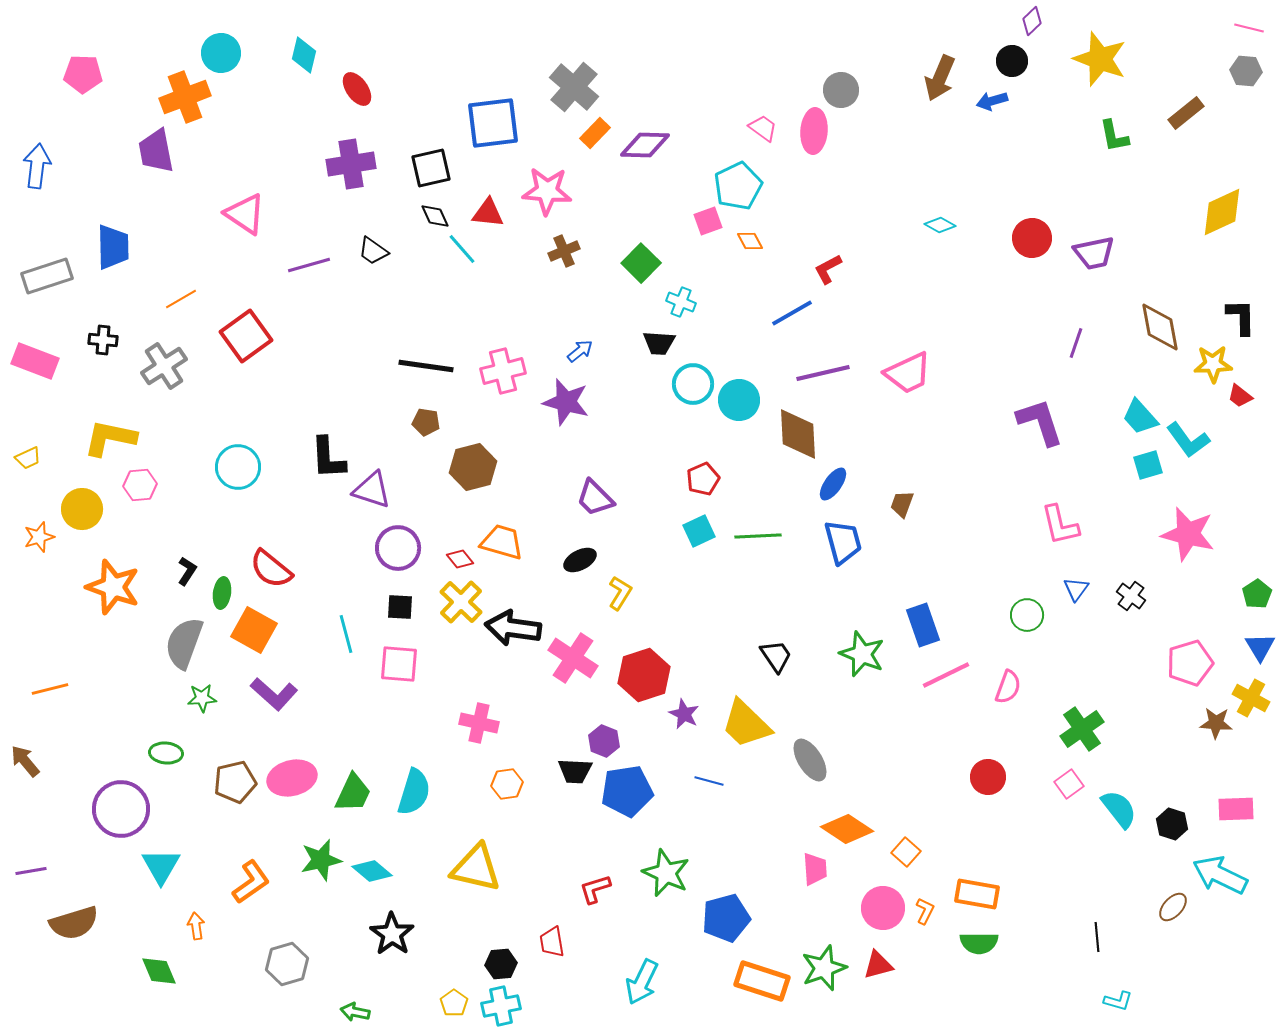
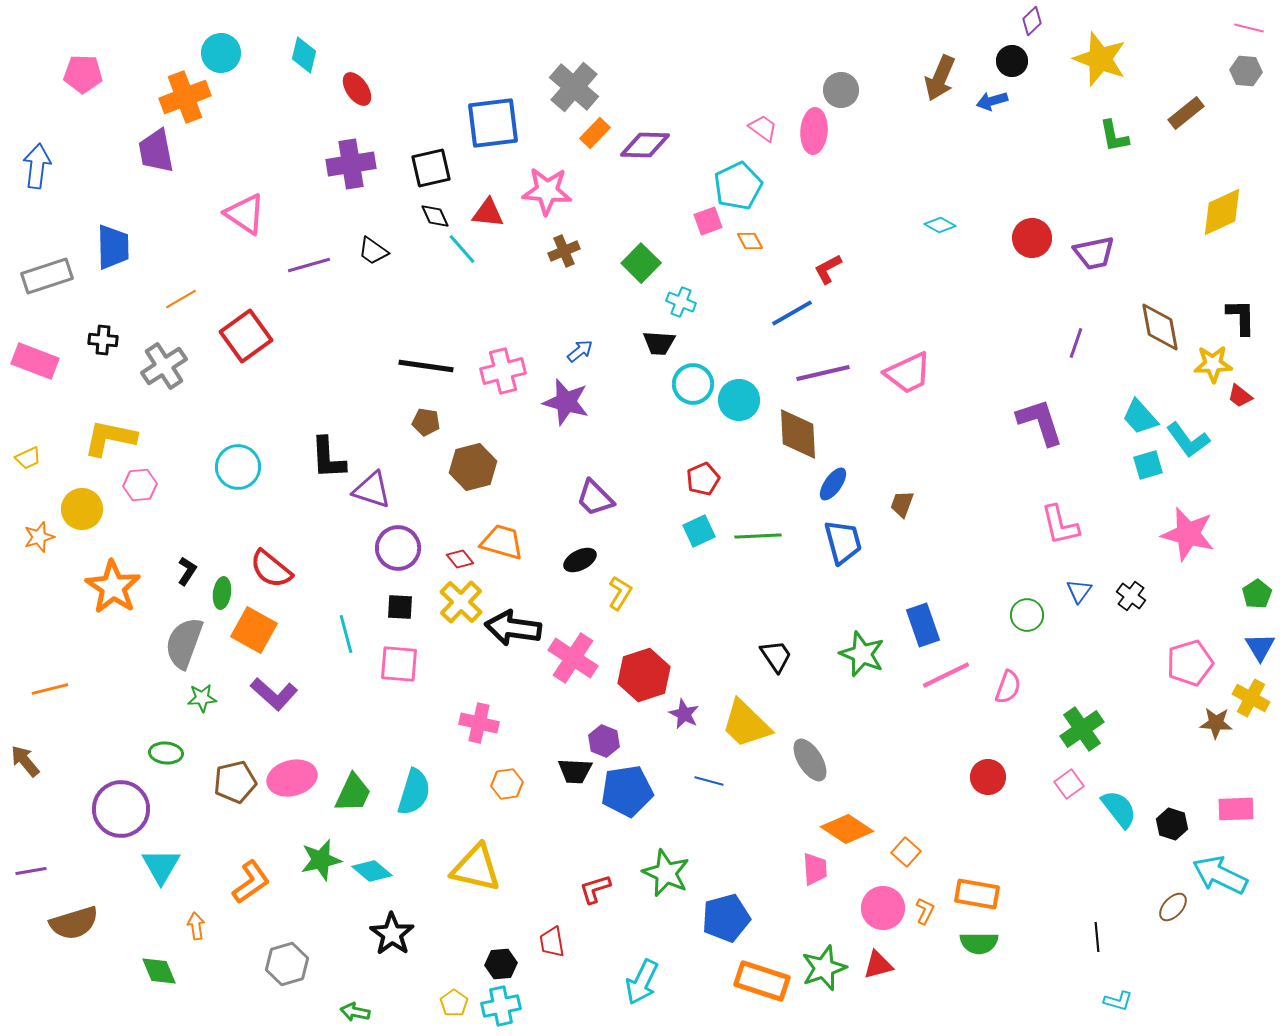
orange star at (113, 587): rotated 14 degrees clockwise
blue triangle at (1076, 589): moved 3 px right, 2 px down
